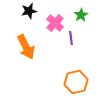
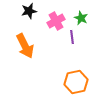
green star: moved 3 px down; rotated 16 degrees counterclockwise
pink cross: moved 1 px right, 2 px up; rotated 18 degrees clockwise
purple line: moved 1 px right, 1 px up
orange arrow: moved 1 px left, 1 px up
